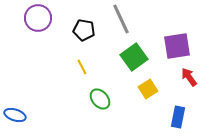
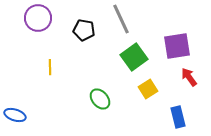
yellow line: moved 32 px left; rotated 28 degrees clockwise
blue rectangle: rotated 25 degrees counterclockwise
